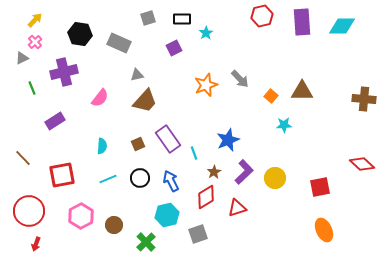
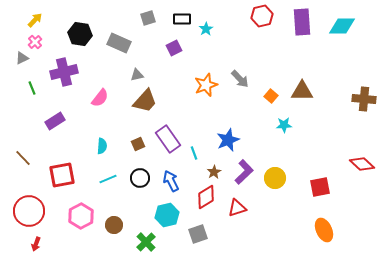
cyan star at (206, 33): moved 4 px up
